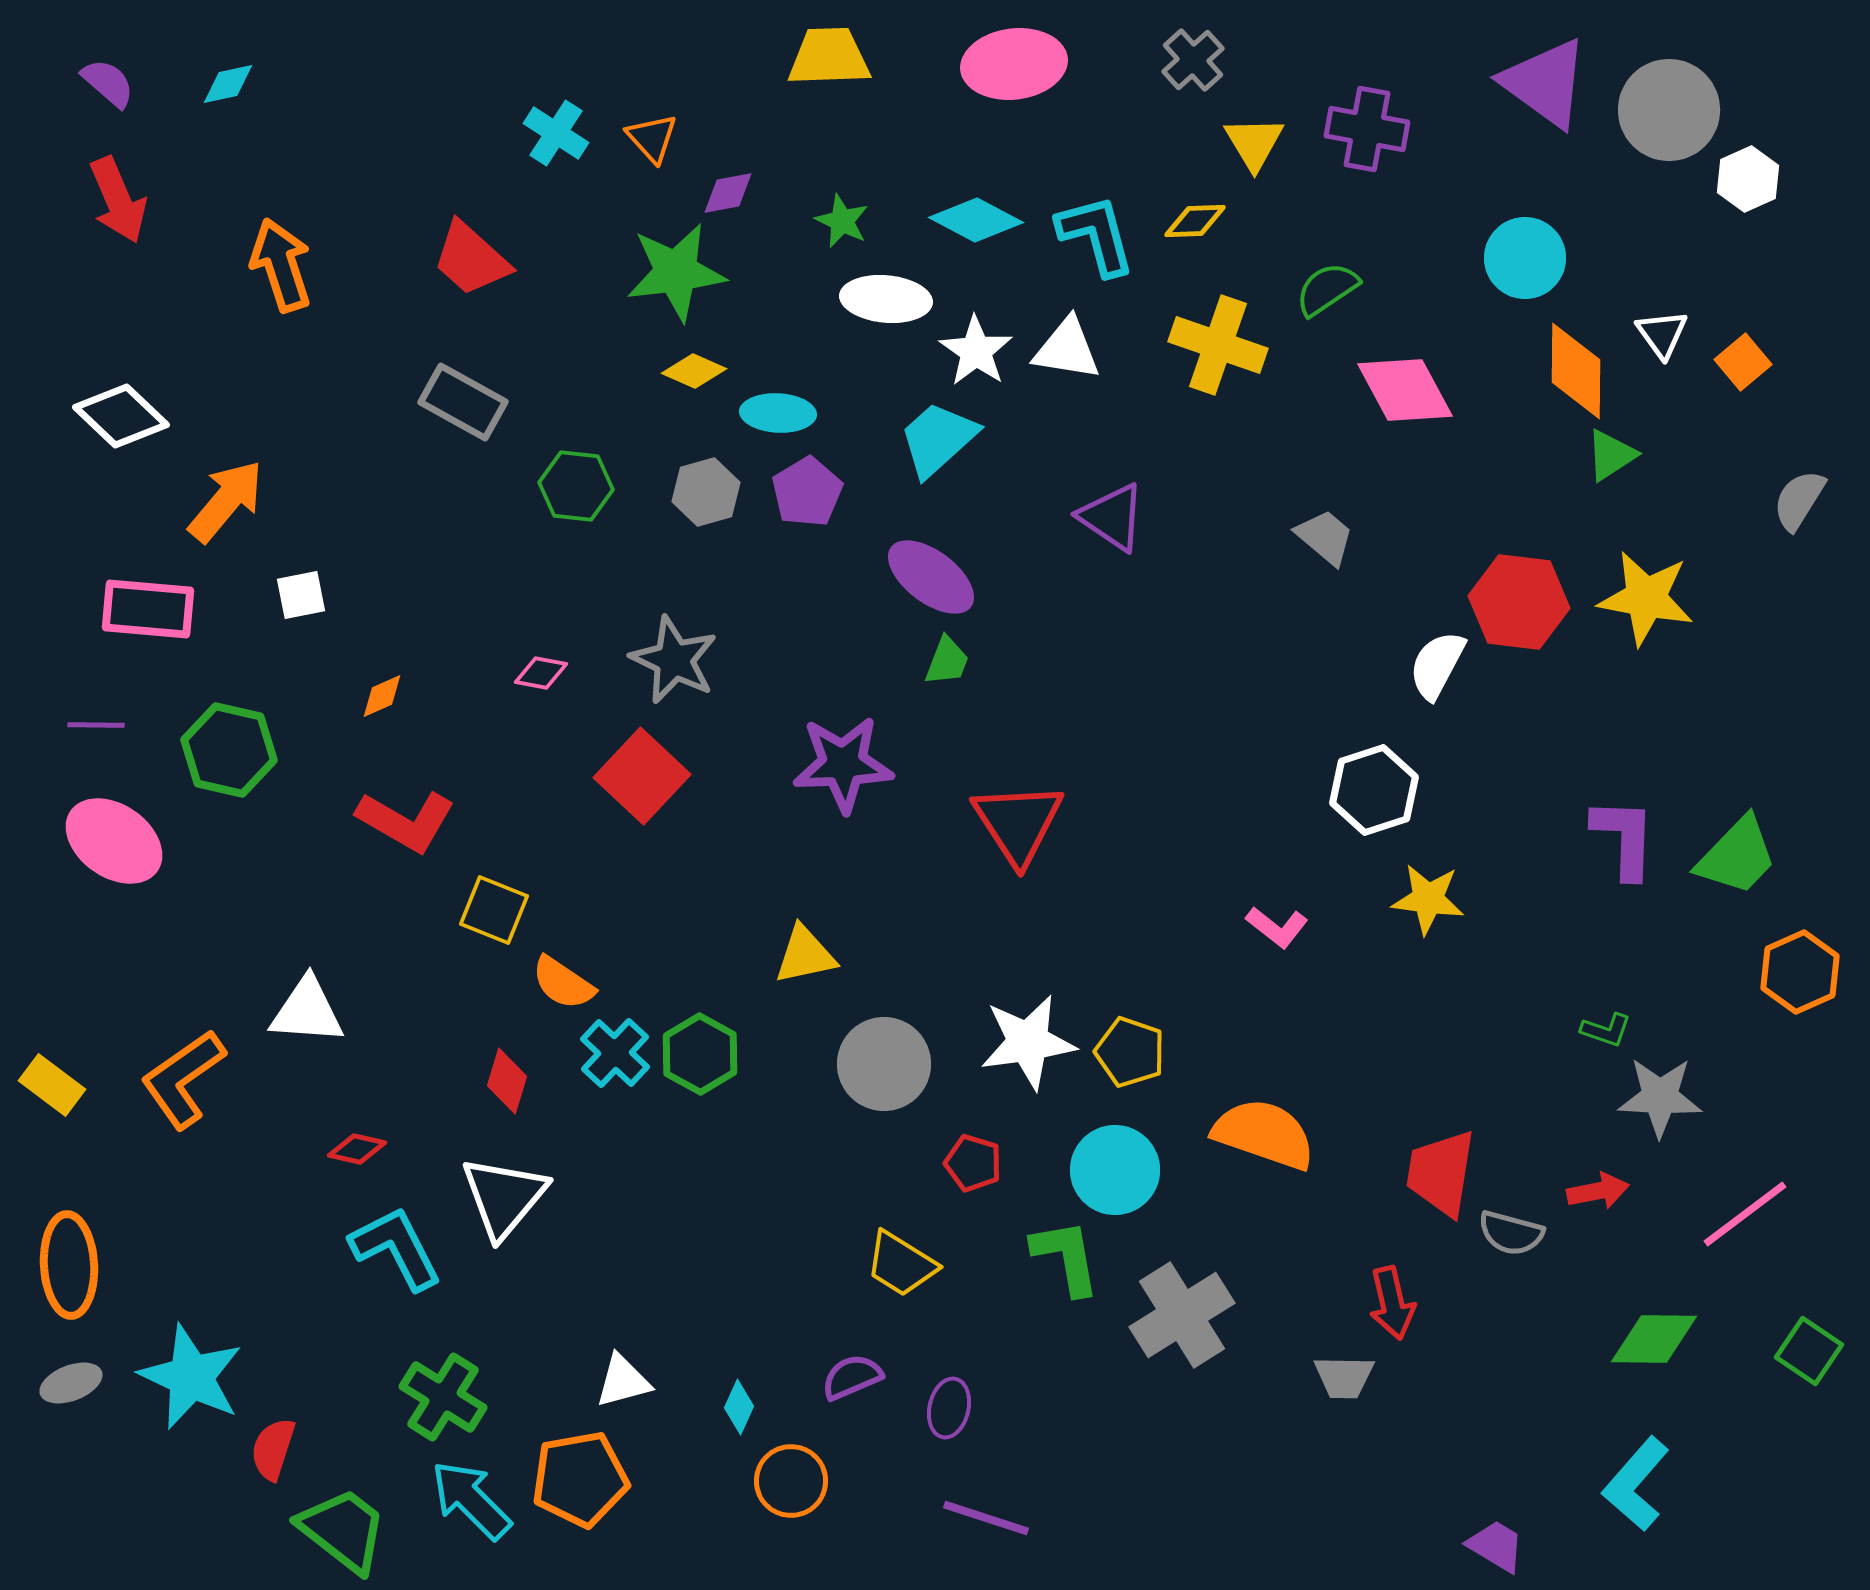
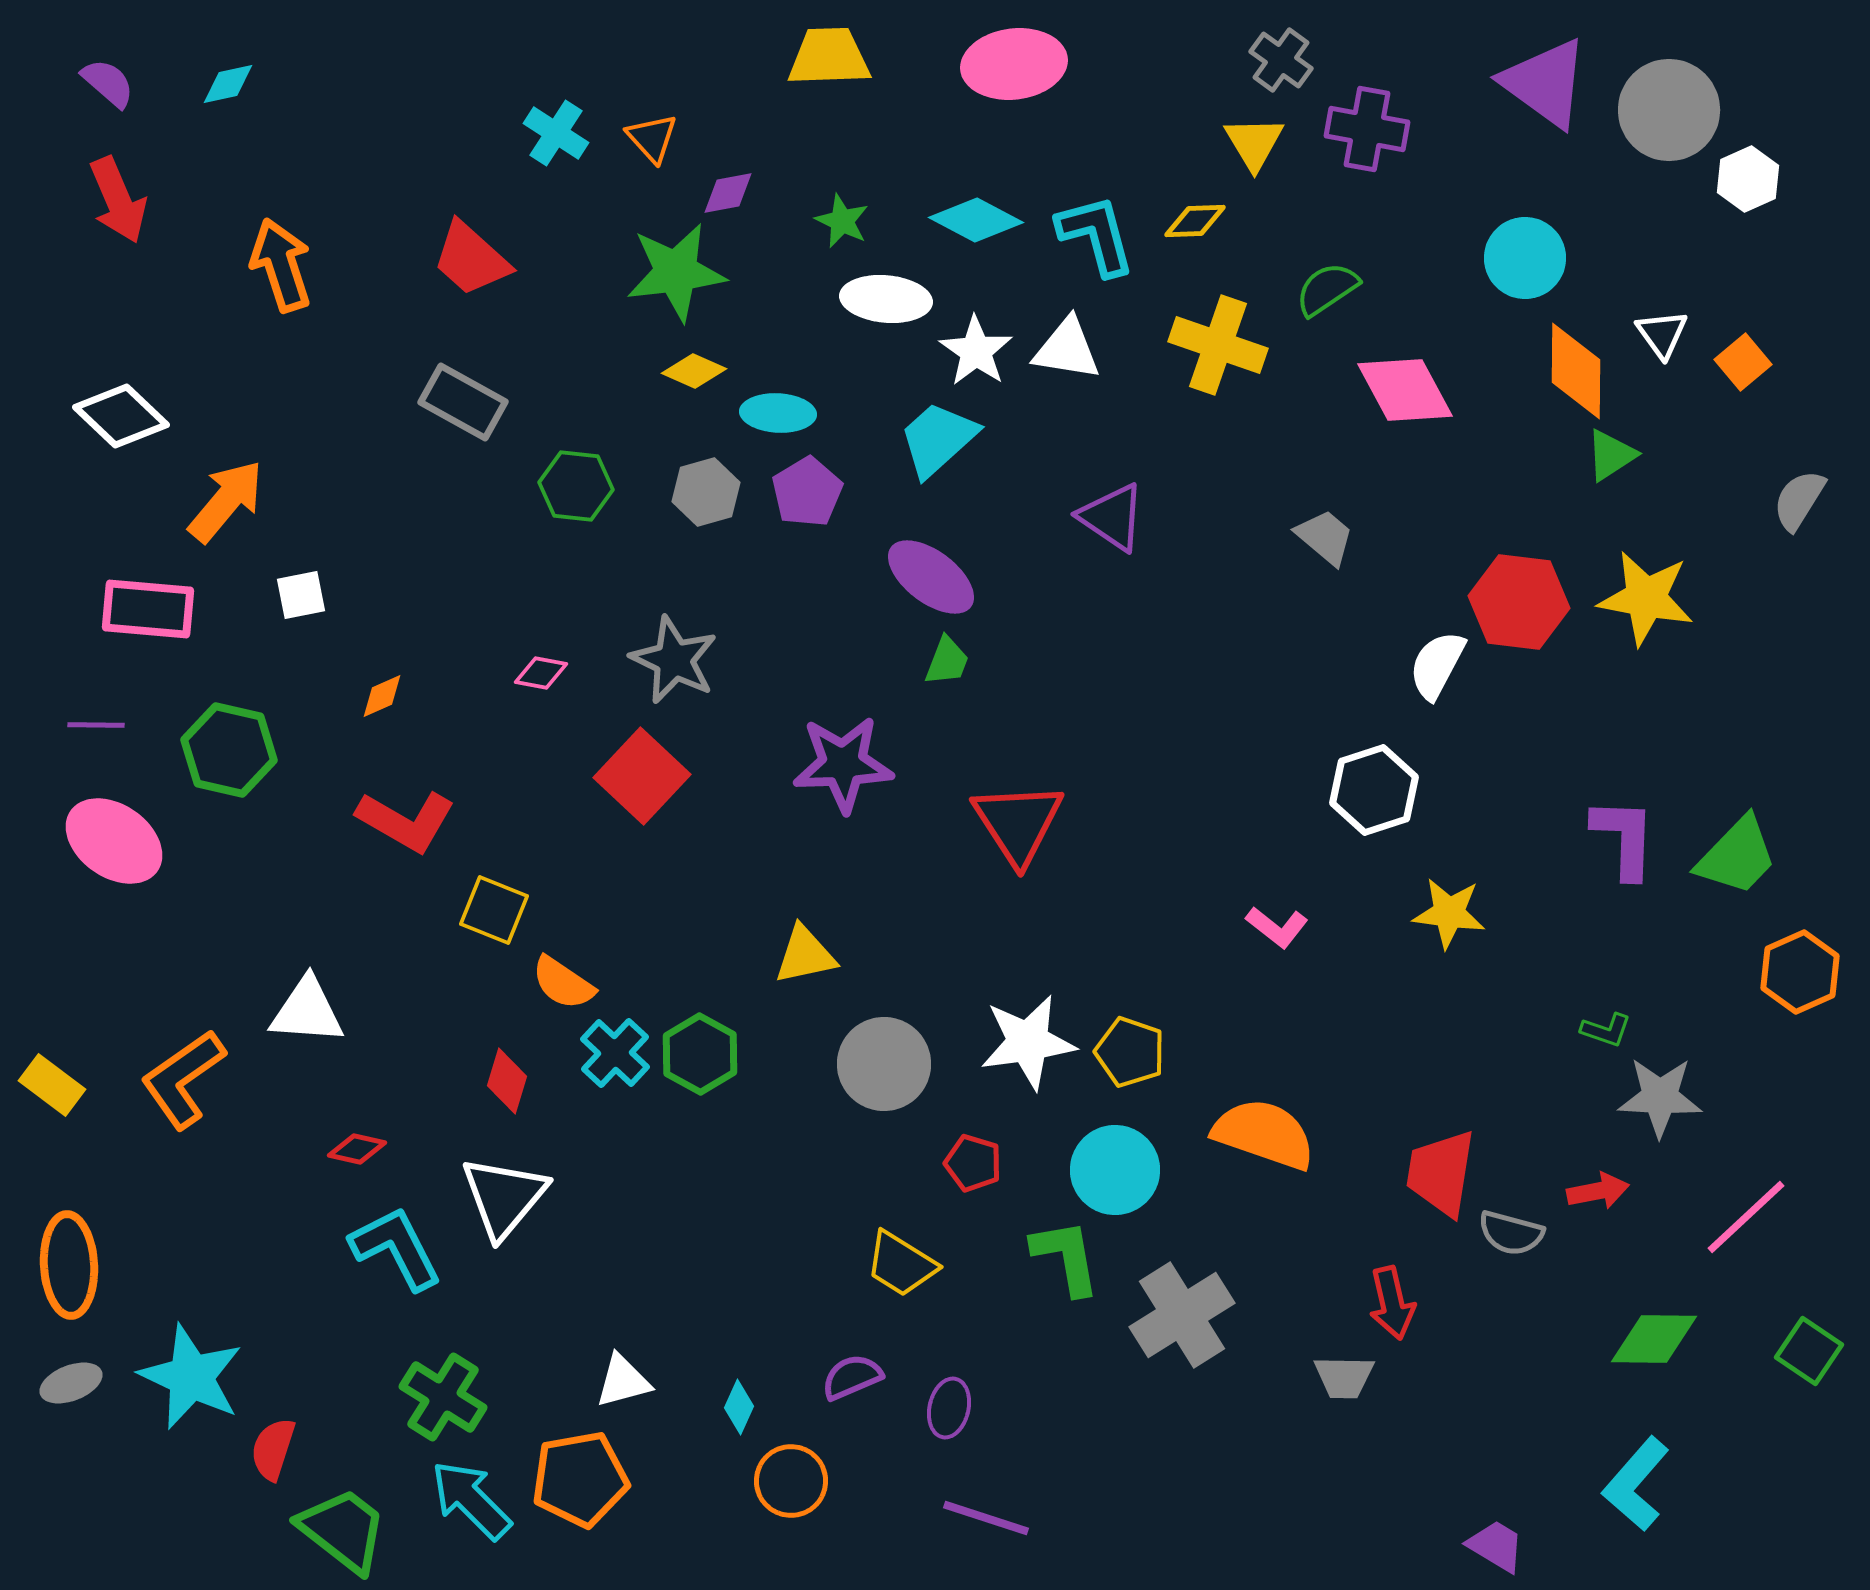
gray cross at (1193, 60): moved 88 px right; rotated 12 degrees counterclockwise
yellow star at (1428, 899): moved 21 px right, 14 px down
pink line at (1745, 1214): moved 1 px right, 3 px down; rotated 6 degrees counterclockwise
